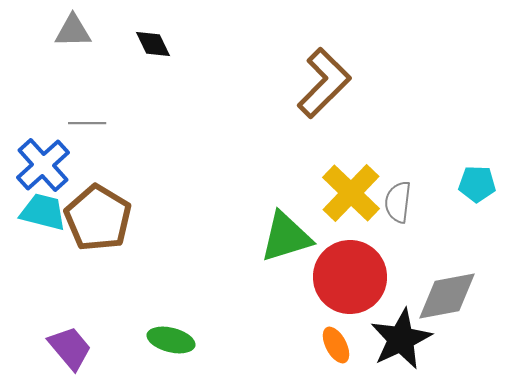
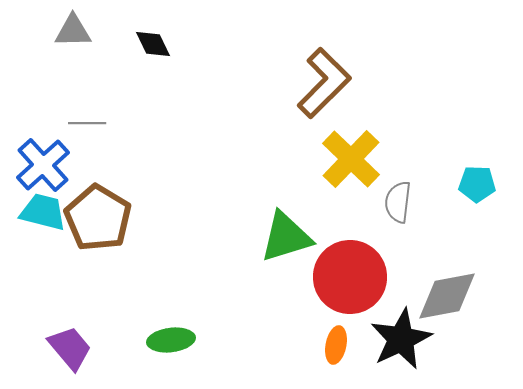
yellow cross: moved 34 px up
green ellipse: rotated 21 degrees counterclockwise
orange ellipse: rotated 39 degrees clockwise
